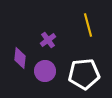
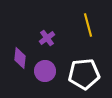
purple cross: moved 1 px left, 2 px up
